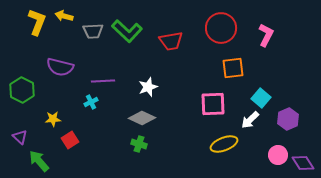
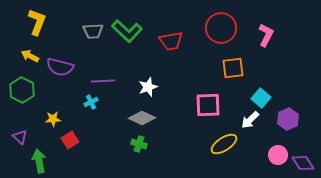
yellow arrow: moved 34 px left, 40 px down; rotated 12 degrees clockwise
pink square: moved 5 px left, 1 px down
yellow ellipse: rotated 12 degrees counterclockwise
green arrow: rotated 30 degrees clockwise
